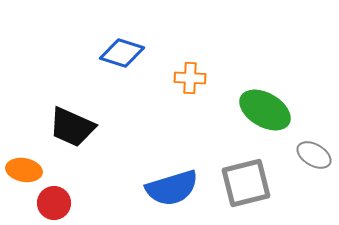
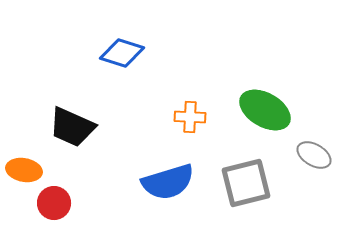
orange cross: moved 39 px down
blue semicircle: moved 4 px left, 6 px up
